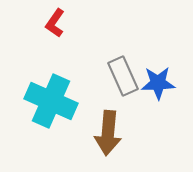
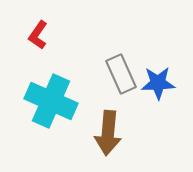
red L-shape: moved 17 px left, 12 px down
gray rectangle: moved 2 px left, 2 px up
